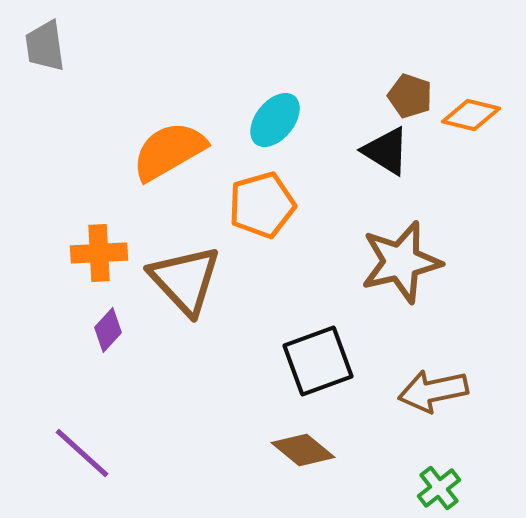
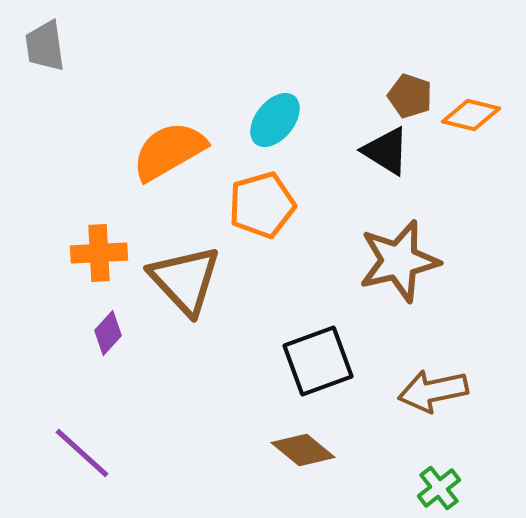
brown star: moved 2 px left, 1 px up
purple diamond: moved 3 px down
